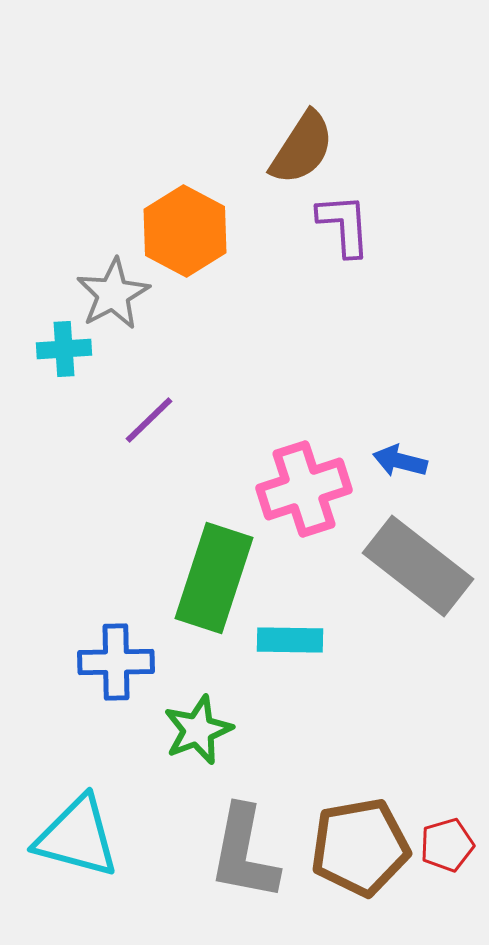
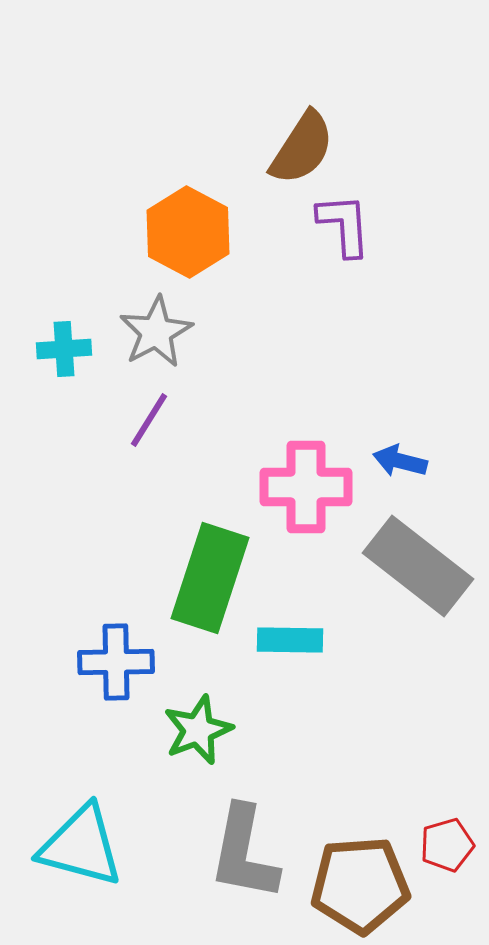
orange hexagon: moved 3 px right, 1 px down
gray star: moved 43 px right, 38 px down
purple line: rotated 14 degrees counterclockwise
pink cross: moved 2 px right, 2 px up; rotated 18 degrees clockwise
green rectangle: moved 4 px left
cyan triangle: moved 4 px right, 9 px down
brown pentagon: moved 38 px down; rotated 6 degrees clockwise
